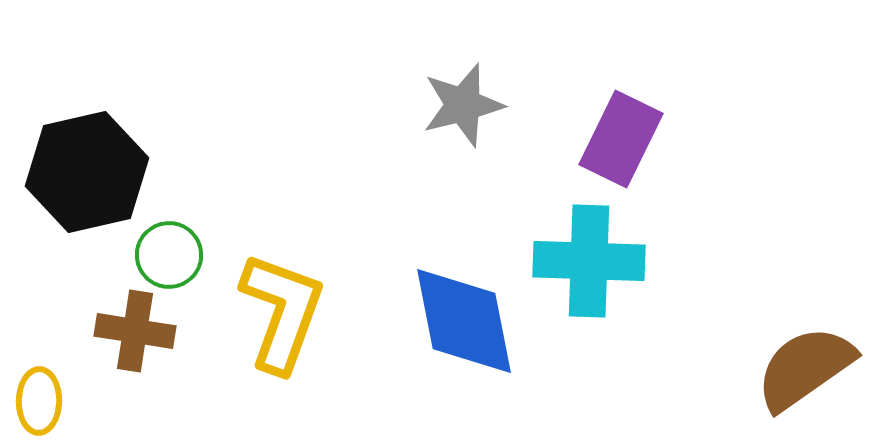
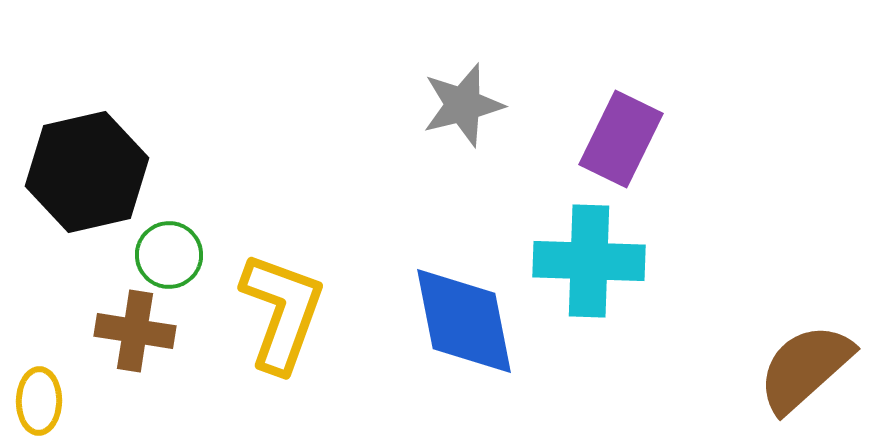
brown semicircle: rotated 7 degrees counterclockwise
